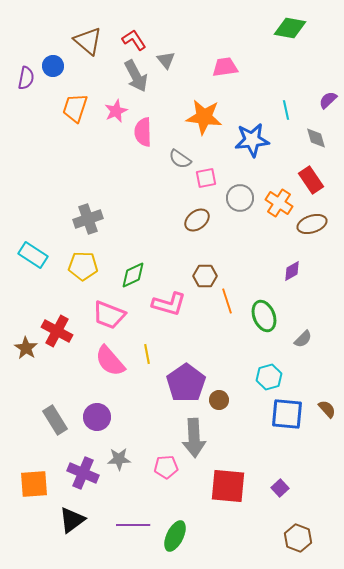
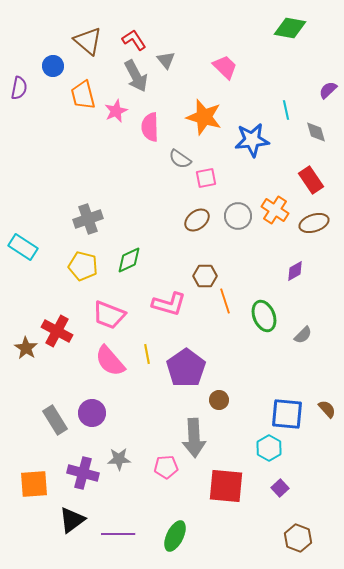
pink trapezoid at (225, 67): rotated 52 degrees clockwise
purple semicircle at (26, 78): moved 7 px left, 10 px down
purple semicircle at (328, 100): moved 10 px up
orange trapezoid at (75, 108): moved 8 px right, 13 px up; rotated 32 degrees counterclockwise
orange star at (204, 117): rotated 9 degrees clockwise
pink semicircle at (143, 132): moved 7 px right, 5 px up
gray diamond at (316, 138): moved 6 px up
gray circle at (240, 198): moved 2 px left, 18 px down
orange cross at (279, 203): moved 4 px left, 7 px down
brown ellipse at (312, 224): moved 2 px right, 1 px up
cyan rectangle at (33, 255): moved 10 px left, 8 px up
yellow pentagon at (83, 266): rotated 12 degrees clockwise
purple diamond at (292, 271): moved 3 px right
green diamond at (133, 275): moved 4 px left, 15 px up
orange line at (227, 301): moved 2 px left
gray semicircle at (303, 339): moved 4 px up
cyan hexagon at (269, 377): moved 71 px down; rotated 15 degrees counterclockwise
purple pentagon at (186, 383): moved 15 px up
purple circle at (97, 417): moved 5 px left, 4 px up
purple cross at (83, 473): rotated 8 degrees counterclockwise
red square at (228, 486): moved 2 px left
purple line at (133, 525): moved 15 px left, 9 px down
